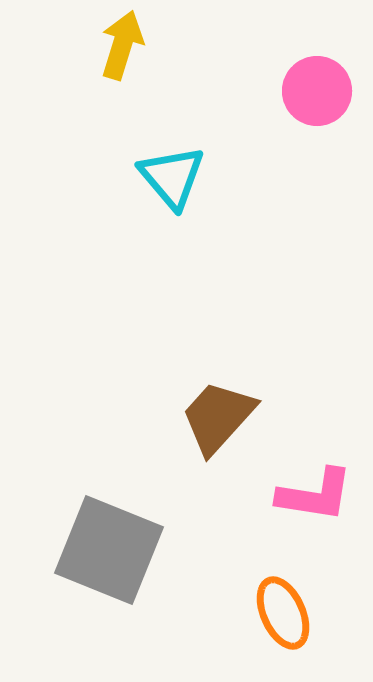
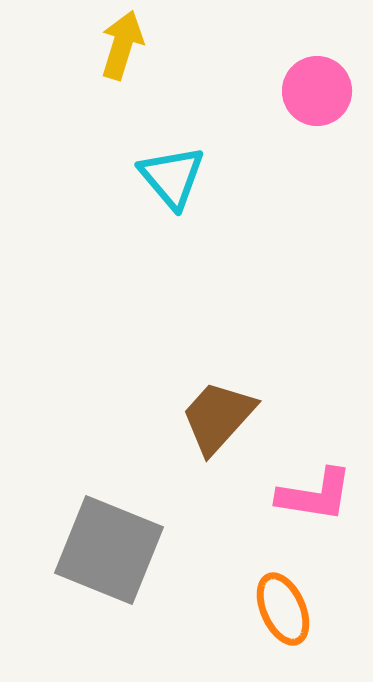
orange ellipse: moved 4 px up
